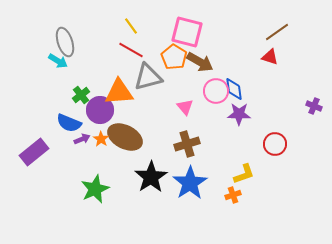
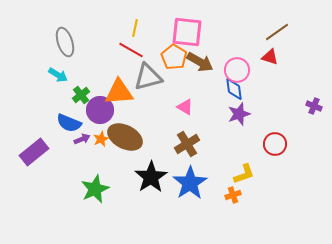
yellow line: moved 4 px right, 2 px down; rotated 48 degrees clockwise
pink square: rotated 8 degrees counterclockwise
cyan arrow: moved 14 px down
pink circle: moved 21 px right, 21 px up
pink triangle: rotated 18 degrees counterclockwise
purple star: rotated 20 degrees counterclockwise
orange star: rotated 14 degrees clockwise
brown cross: rotated 15 degrees counterclockwise
